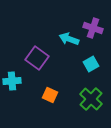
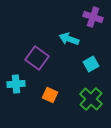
purple cross: moved 11 px up
cyan cross: moved 4 px right, 3 px down
